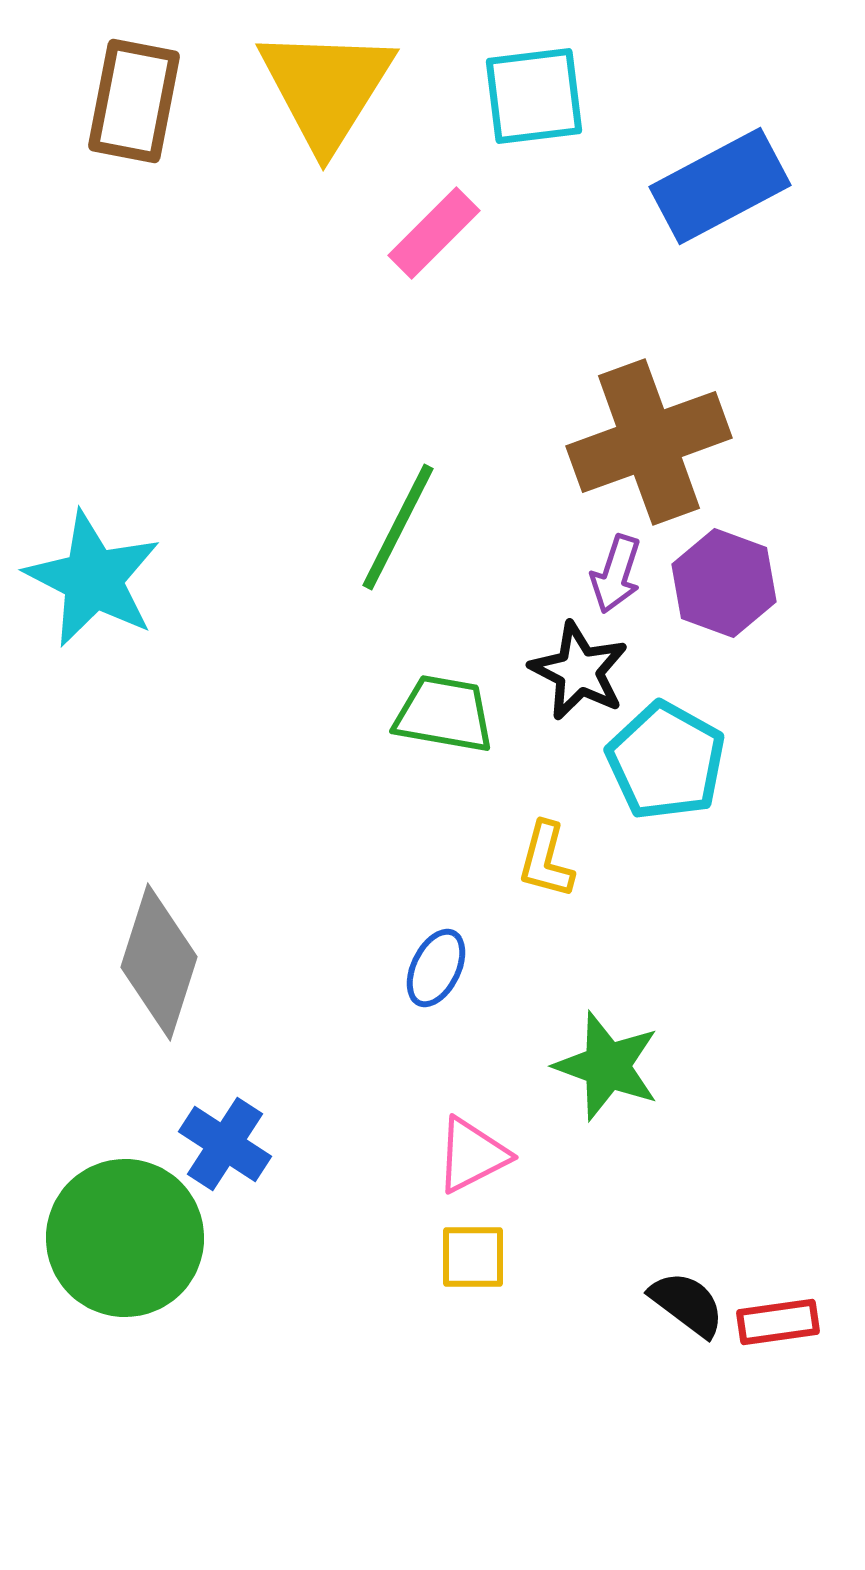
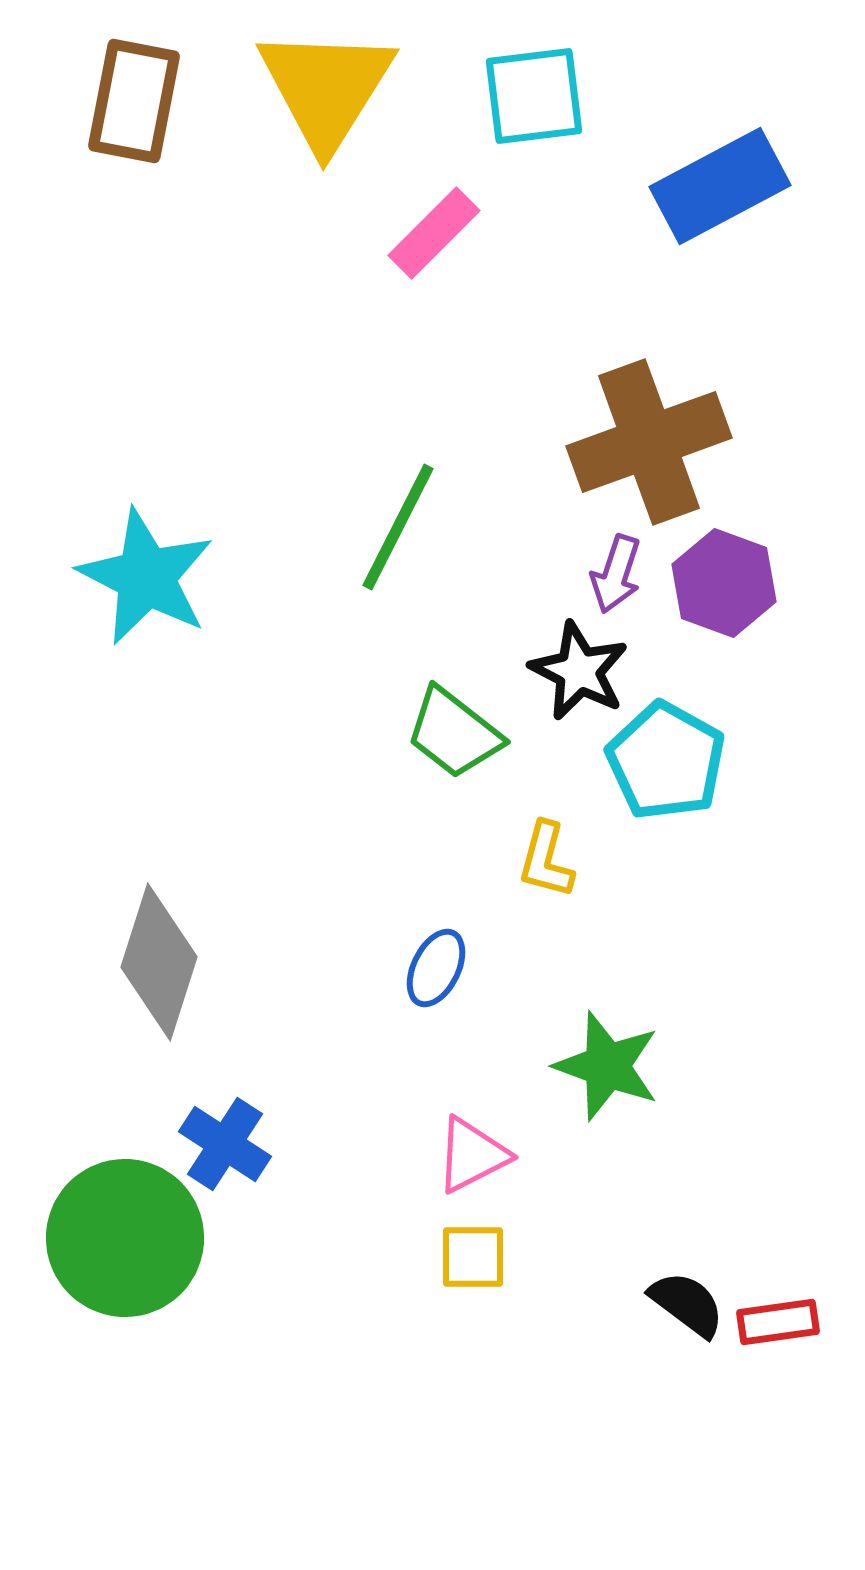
cyan star: moved 53 px right, 2 px up
green trapezoid: moved 10 px right, 19 px down; rotated 152 degrees counterclockwise
